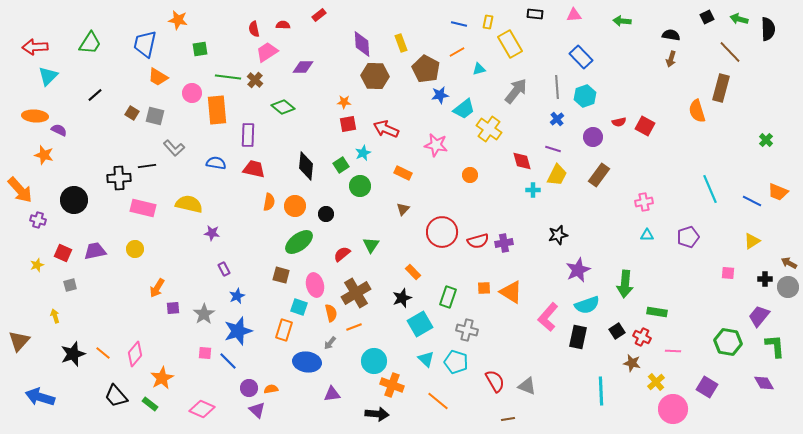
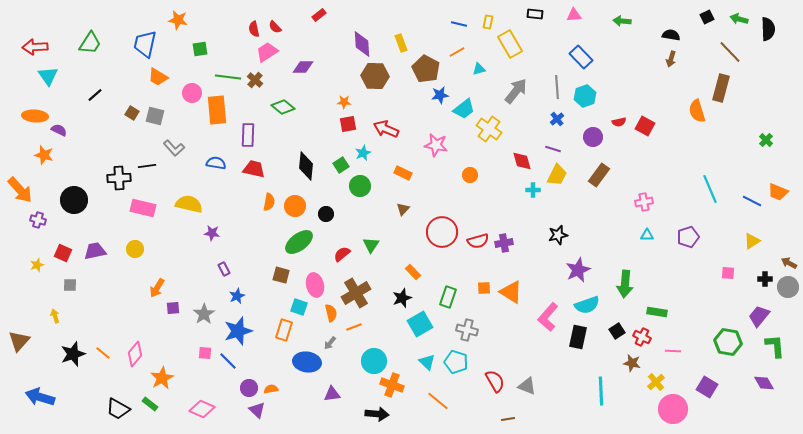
red semicircle at (283, 25): moved 8 px left, 2 px down; rotated 136 degrees counterclockwise
cyan triangle at (48, 76): rotated 20 degrees counterclockwise
gray square at (70, 285): rotated 16 degrees clockwise
cyan triangle at (426, 359): moved 1 px right, 3 px down
black trapezoid at (116, 396): moved 2 px right, 13 px down; rotated 20 degrees counterclockwise
